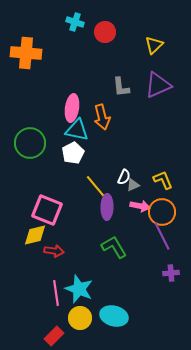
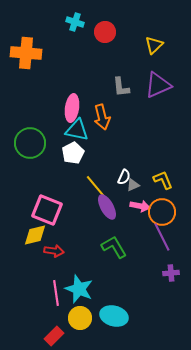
purple ellipse: rotated 30 degrees counterclockwise
purple line: moved 1 px down
